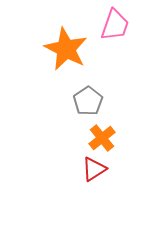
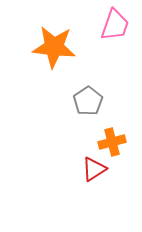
orange star: moved 12 px left, 2 px up; rotated 21 degrees counterclockwise
orange cross: moved 10 px right, 4 px down; rotated 24 degrees clockwise
